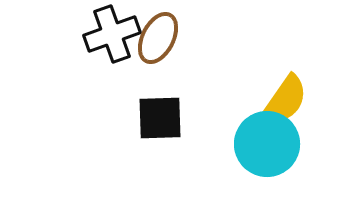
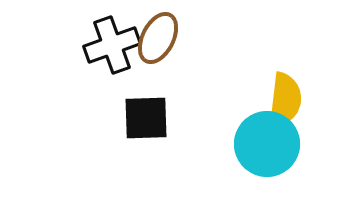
black cross: moved 11 px down
yellow semicircle: rotated 28 degrees counterclockwise
black square: moved 14 px left
